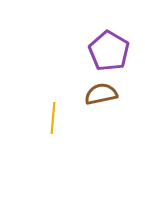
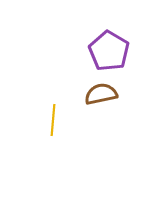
yellow line: moved 2 px down
